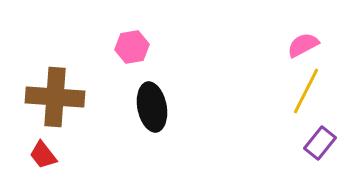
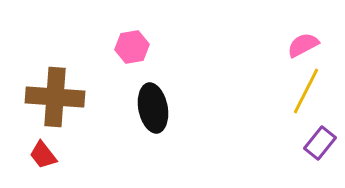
black ellipse: moved 1 px right, 1 px down
